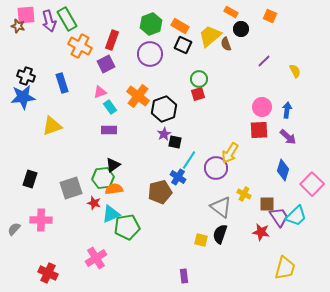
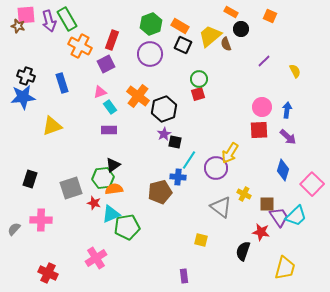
blue cross at (178, 177): rotated 28 degrees counterclockwise
black semicircle at (220, 234): moved 23 px right, 17 px down
